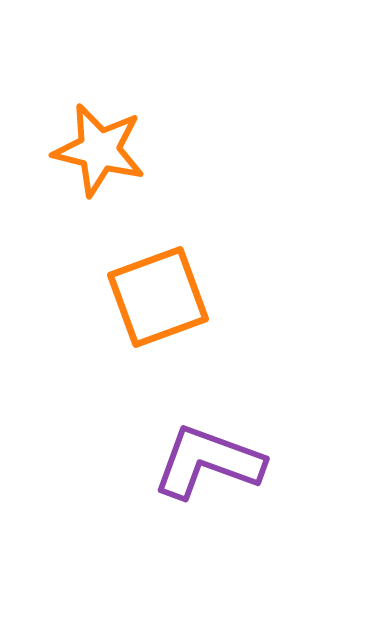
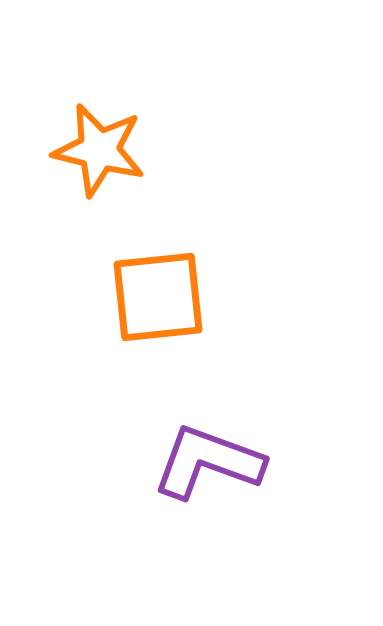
orange square: rotated 14 degrees clockwise
